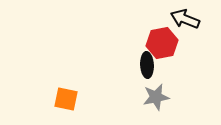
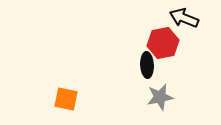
black arrow: moved 1 px left, 1 px up
red hexagon: moved 1 px right
gray star: moved 4 px right
